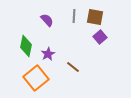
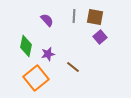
purple star: rotated 16 degrees clockwise
